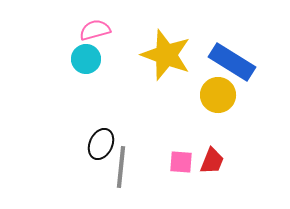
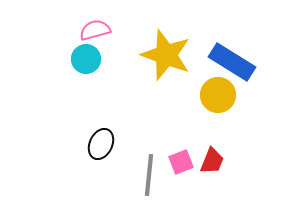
pink square: rotated 25 degrees counterclockwise
gray line: moved 28 px right, 8 px down
